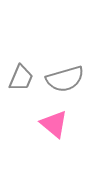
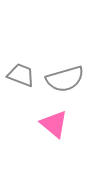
gray trapezoid: moved 3 px up; rotated 92 degrees counterclockwise
